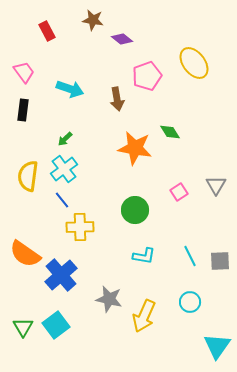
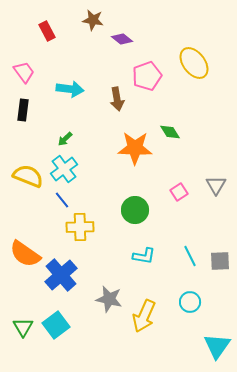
cyan arrow: rotated 12 degrees counterclockwise
orange star: rotated 8 degrees counterclockwise
yellow semicircle: rotated 104 degrees clockwise
